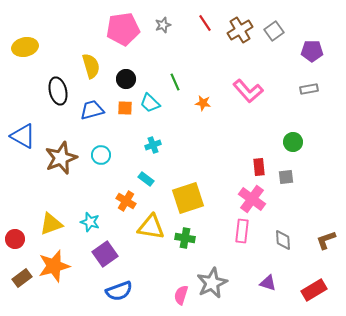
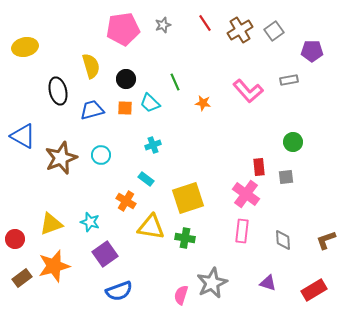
gray rectangle at (309, 89): moved 20 px left, 9 px up
pink cross at (252, 199): moved 6 px left, 5 px up
